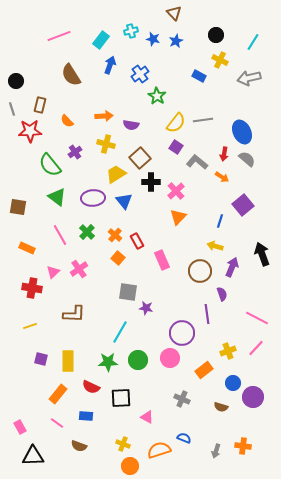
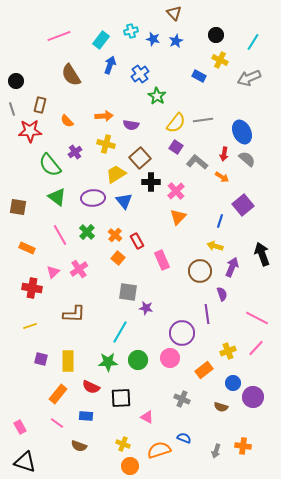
gray arrow at (249, 78): rotated 10 degrees counterclockwise
black triangle at (33, 456): moved 8 px left, 6 px down; rotated 20 degrees clockwise
